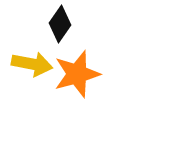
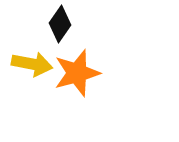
orange star: moved 1 px up
